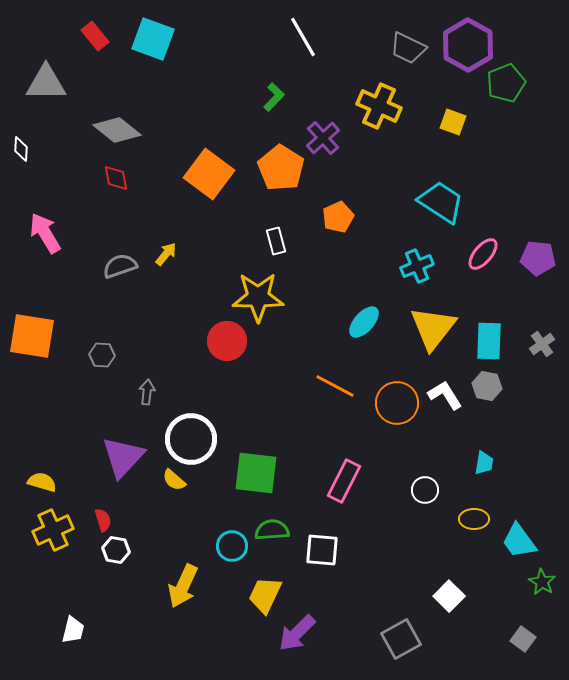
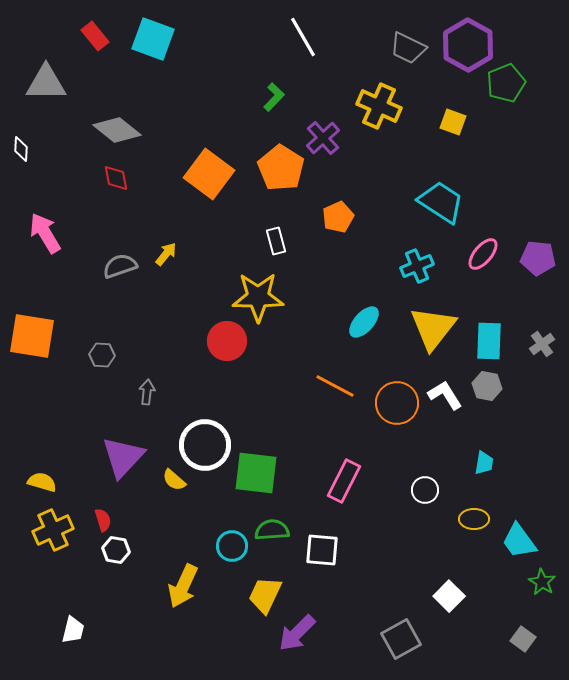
white circle at (191, 439): moved 14 px right, 6 px down
